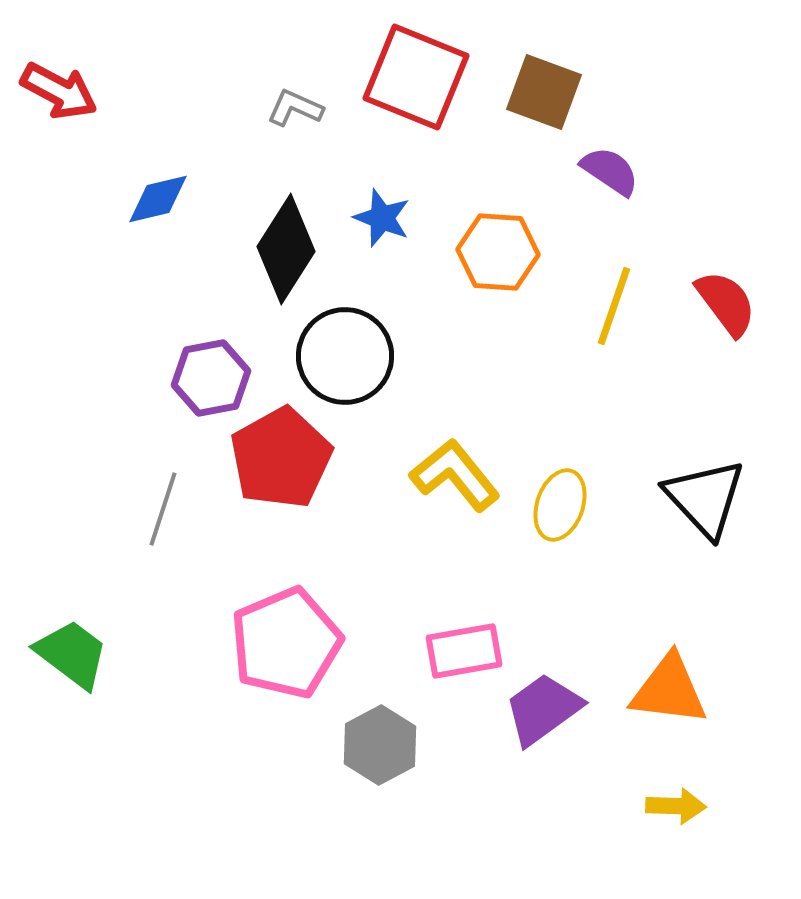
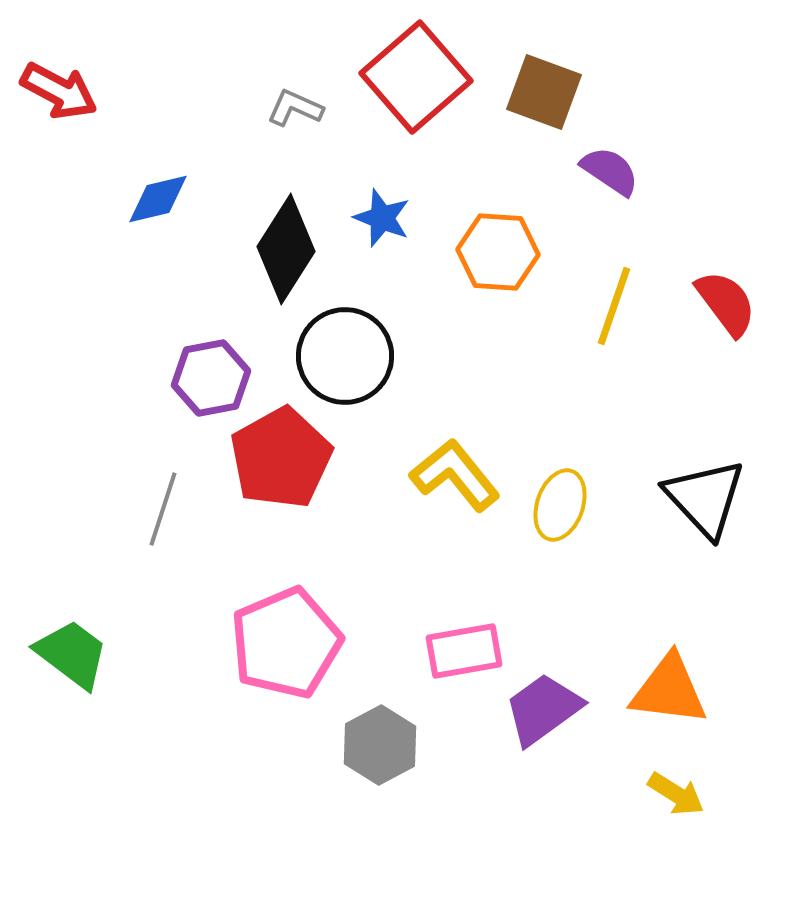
red square: rotated 27 degrees clockwise
yellow arrow: moved 12 px up; rotated 30 degrees clockwise
